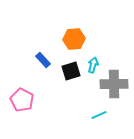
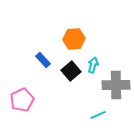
black square: rotated 24 degrees counterclockwise
gray cross: moved 2 px right, 1 px down
pink pentagon: rotated 20 degrees clockwise
cyan line: moved 1 px left
